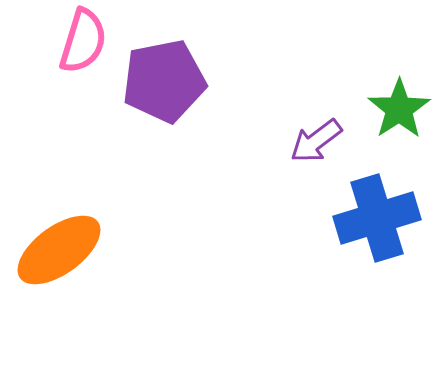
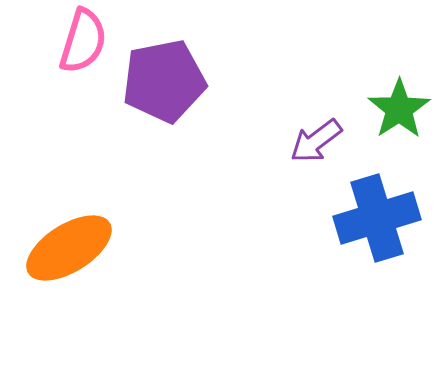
orange ellipse: moved 10 px right, 2 px up; rotated 4 degrees clockwise
